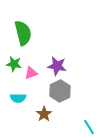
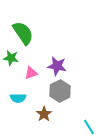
green semicircle: rotated 20 degrees counterclockwise
green star: moved 3 px left, 6 px up
